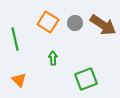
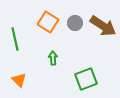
brown arrow: moved 1 px down
